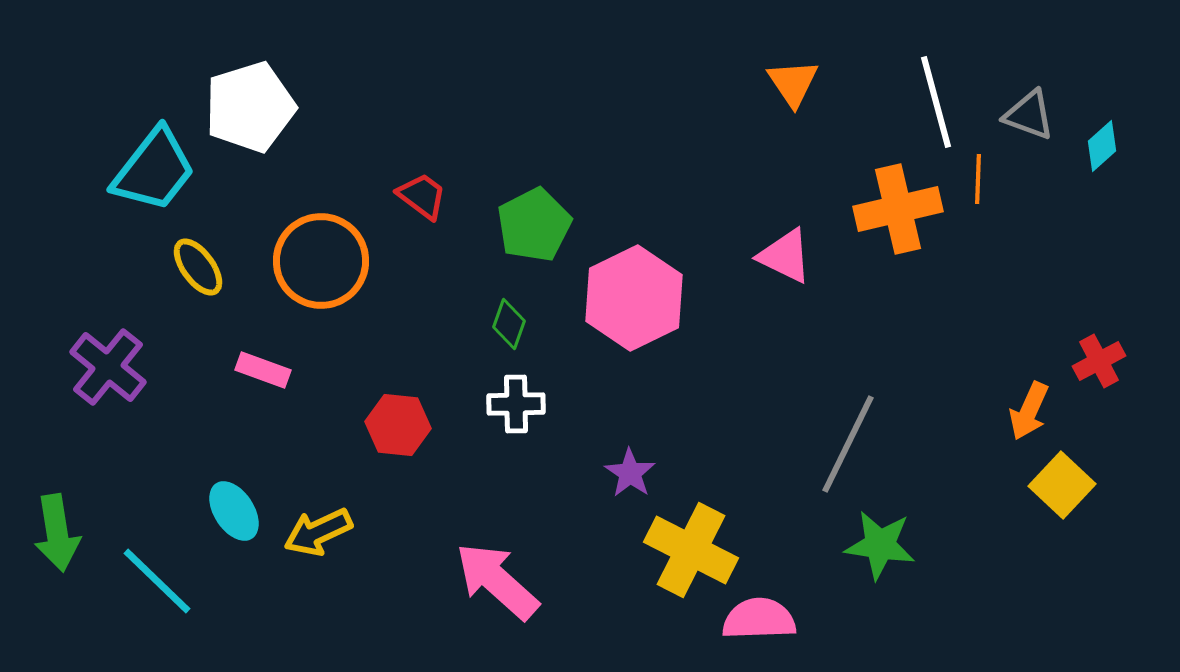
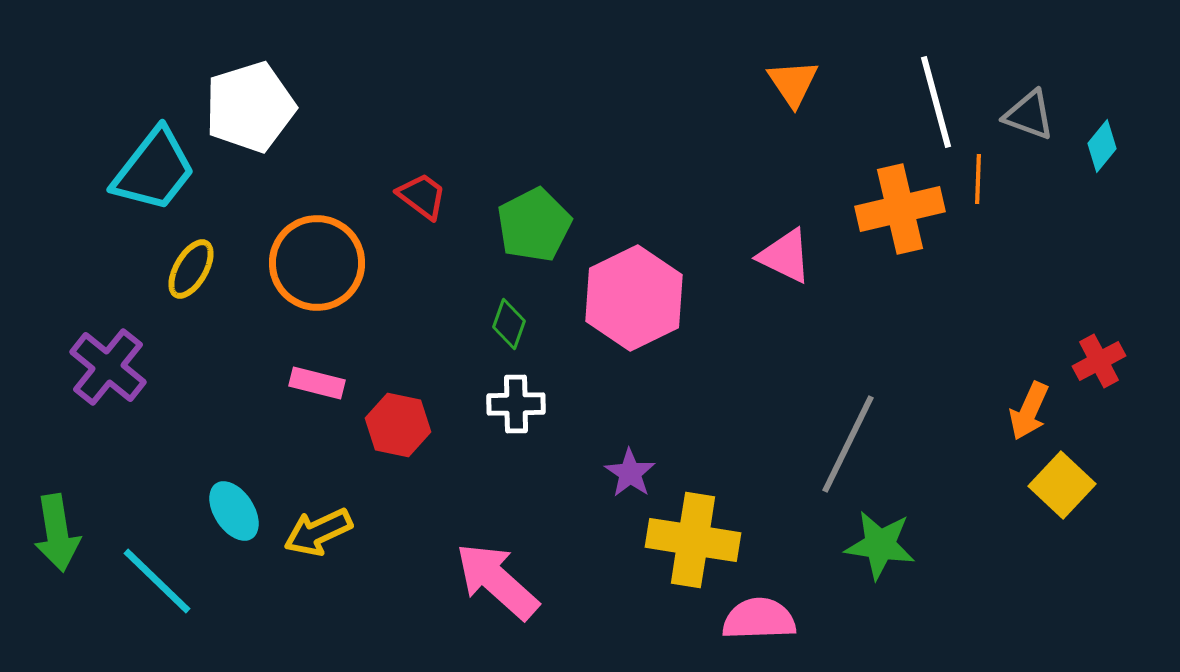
cyan diamond: rotated 9 degrees counterclockwise
orange cross: moved 2 px right
orange circle: moved 4 px left, 2 px down
yellow ellipse: moved 7 px left, 2 px down; rotated 66 degrees clockwise
pink rectangle: moved 54 px right, 13 px down; rotated 6 degrees counterclockwise
red hexagon: rotated 6 degrees clockwise
yellow cross: moved 2 px right, 10 px up; rotated 18 degrees counterclockwise
